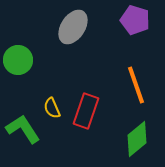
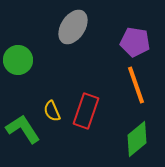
purple pentagon: moved 22 px down; rotated 8 degrees counterclockwise
yellow semicircle: moved 3 px down
